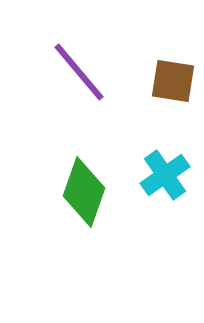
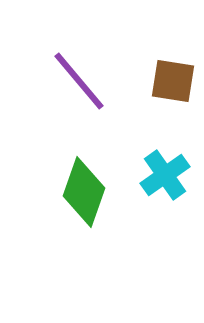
purple line: moved 9 px down
